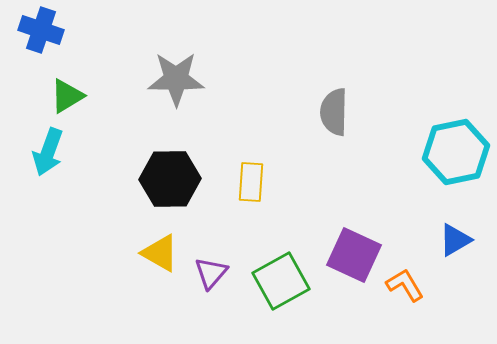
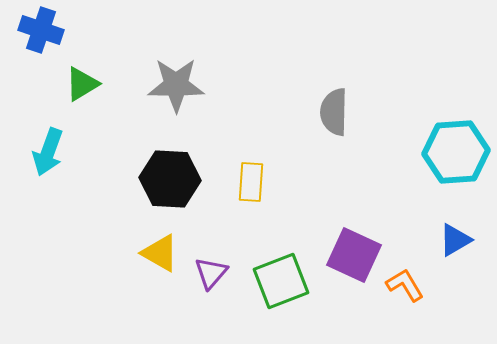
gray star: moved 6 px down
green triangle: moved 15 px right, 12 px up
cyan hexagon: rotated 8 degrees clockwise
black hexagon: rotated 4 degrees clockwise
green square: rotated 8 degrees clockwise
